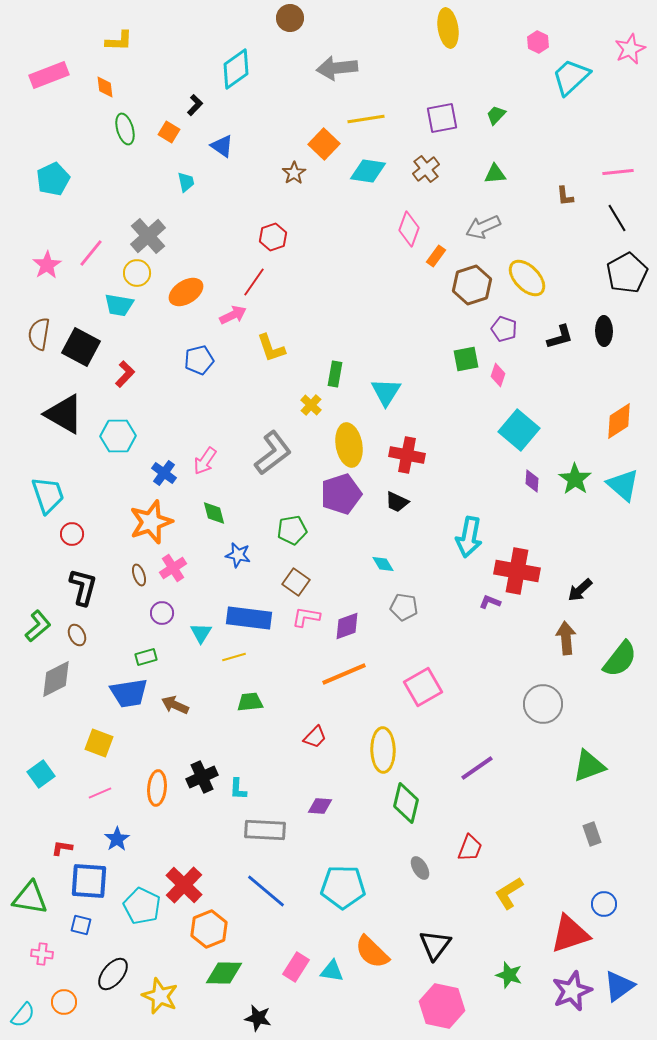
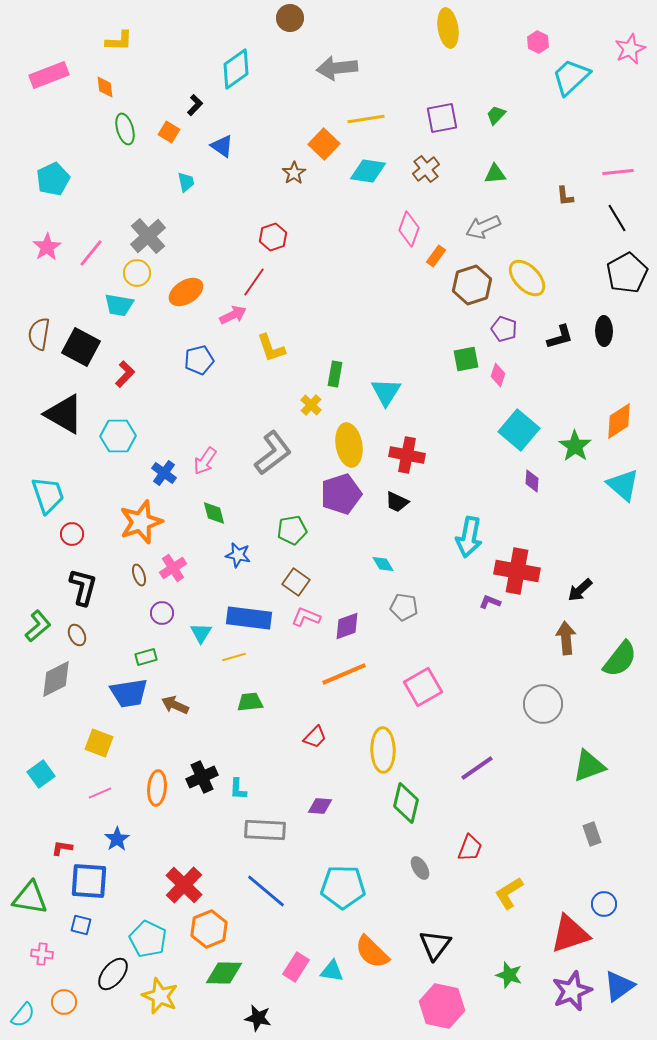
pink star at (47, 265): moved 18 px up
green star at (575, 479): moved 33 px up
orange star at (151, 522): moved 10 px left
pink L-shape at (306, 617): rotated 12 degrees clockwise
cyan pentagon at (142, 906): moved 6 px right, 33 px down
